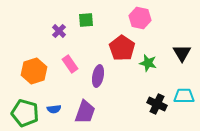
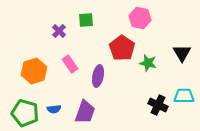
black cross: moved 1 px right, 1 px down
